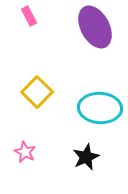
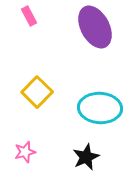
pink star: rotated 30 degrees clockwise
